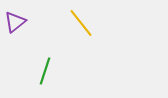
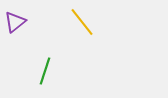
yellow line: moved 1 px right, 1 px up
